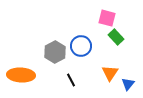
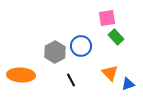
pink square: rotated 24 degrees counterclockwise
orange triangle: rotated 18 degrees counterclockwise
blue triangle: rotated 32 degrees clockwise
